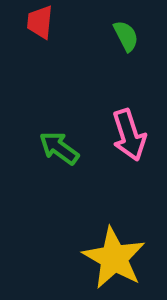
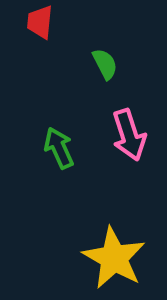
green semicircle: moved 21 px left, 28 px down
green arrow: rotated 30 degrees clockwise
